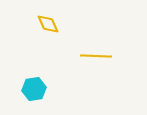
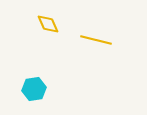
yellow line: moved 16 px up; rotated 12 degrees clockwise
